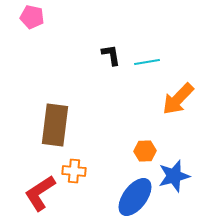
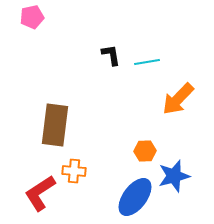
pink pentagon: rotated 25 degrees counterclockwise
